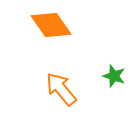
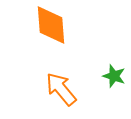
orange diamond: rotated 30 degrees clockwise
